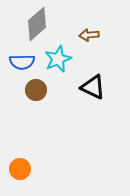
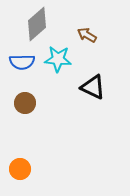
brown arrow: moved 2 px left; rotated 36 degrees clockwise
cyan star: rotated 28 degrees clockwise
brown circle: moved 11 px left, 13 px down
